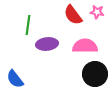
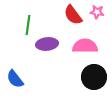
black circle: moved 1 px left, 3 px down
